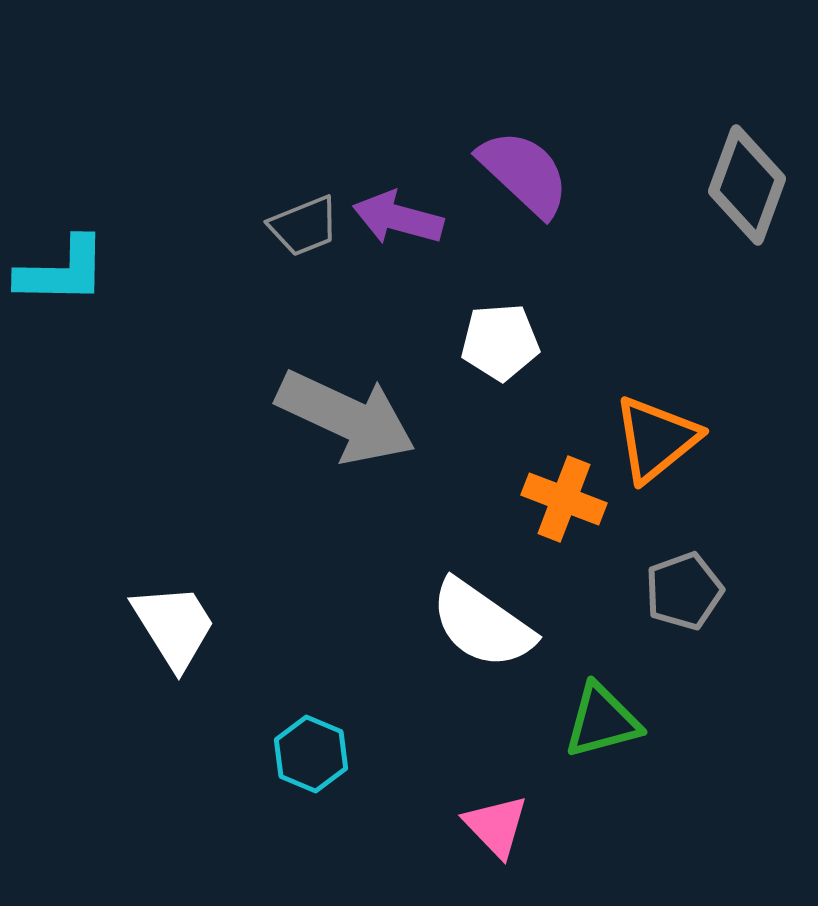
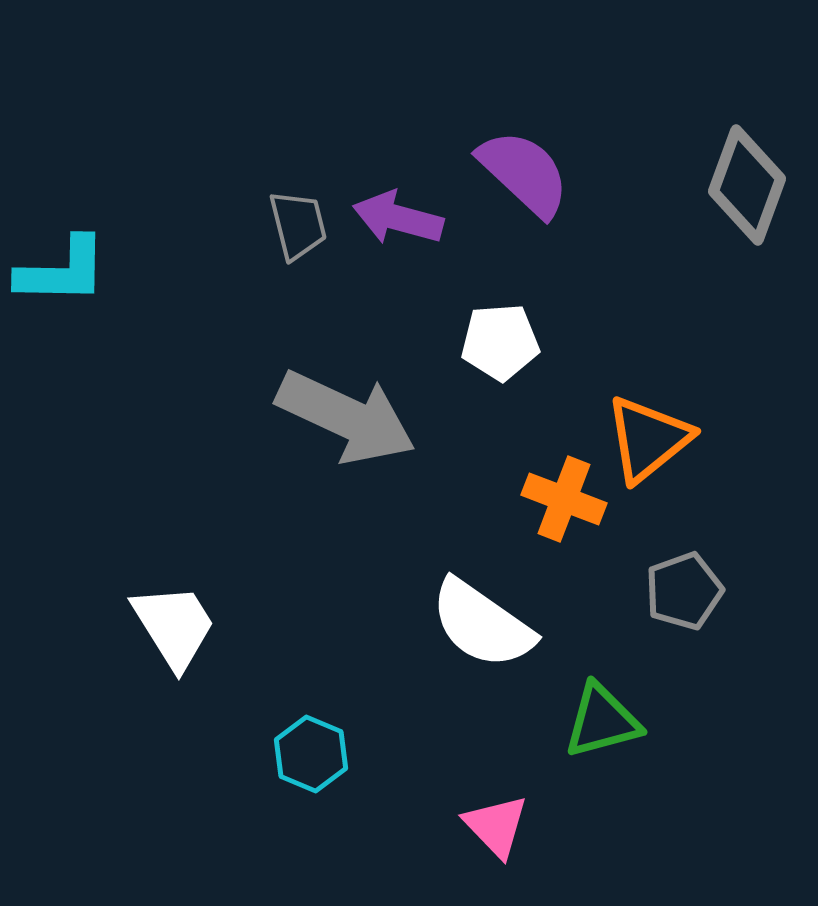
gray trapezoid: moved 6 px left, 1 px up; rotated 82 degrees counterclockwise
orange triangle: moved 8 px left
